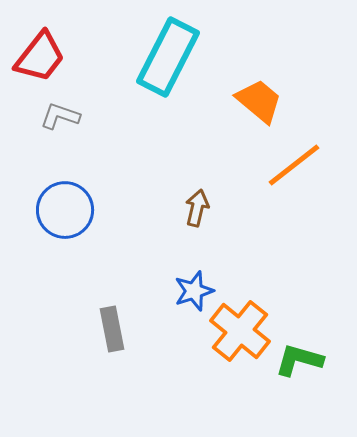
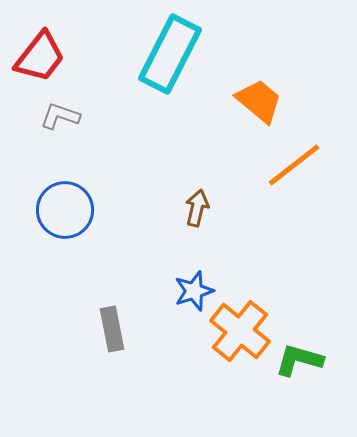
cyan rectangle: moved 2 px right, 3 px up
